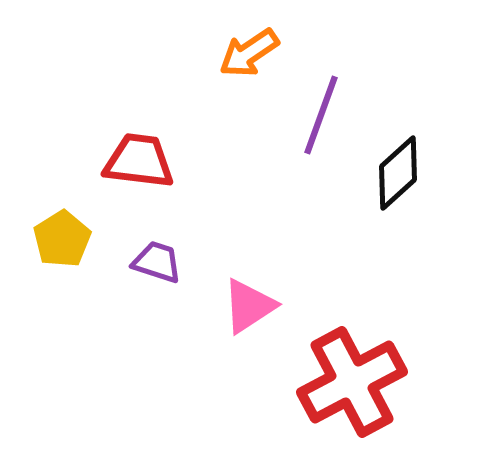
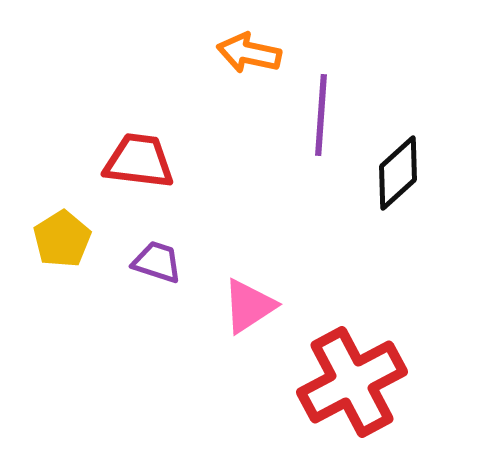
orange arrow: rotated 46 degrees clockwise
purple line: rotated 16 degrees counterclockwise
